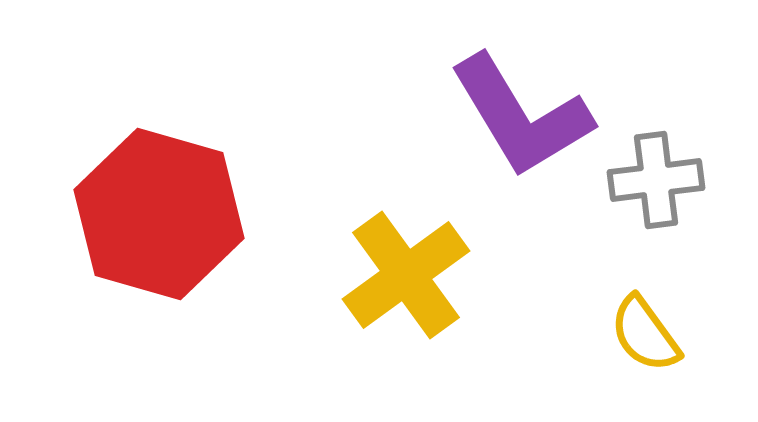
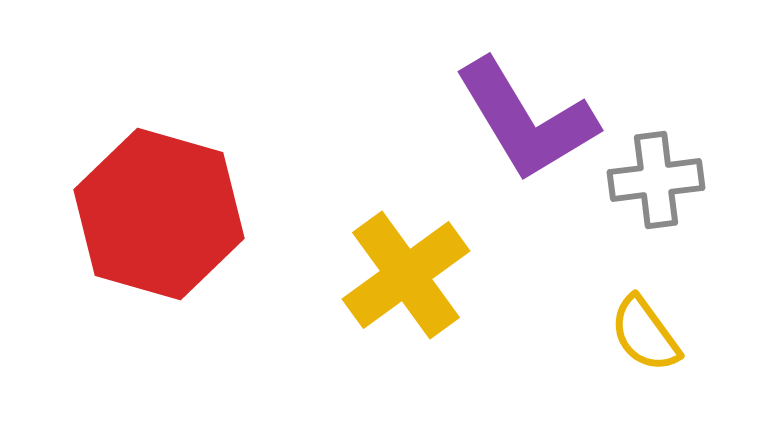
purple L-shape: moved 5 px right, 4 px down
